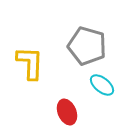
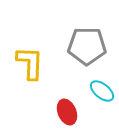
gray pentagon: rotated 15 degrees counterclockwise
cyan ellipse: moved 6 px down
